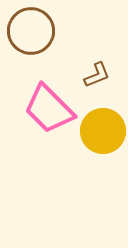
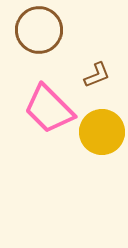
brown circle: moved 8 px right, 1 px up
yellow circle: moved 1 px left, 1 px down
